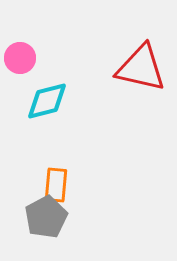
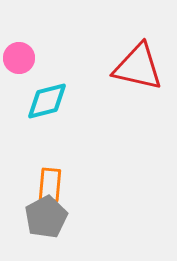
pink circle: moved 1 px left
red triangle: moved 3 px left, 1 px up
orange rectangle: moved 6 px left
